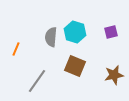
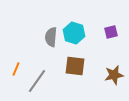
cyan hexagon: moved 1 px left, 1 px down
orange line: moved 20 px down
brown square: rotated 15 degrees counterclockwise
